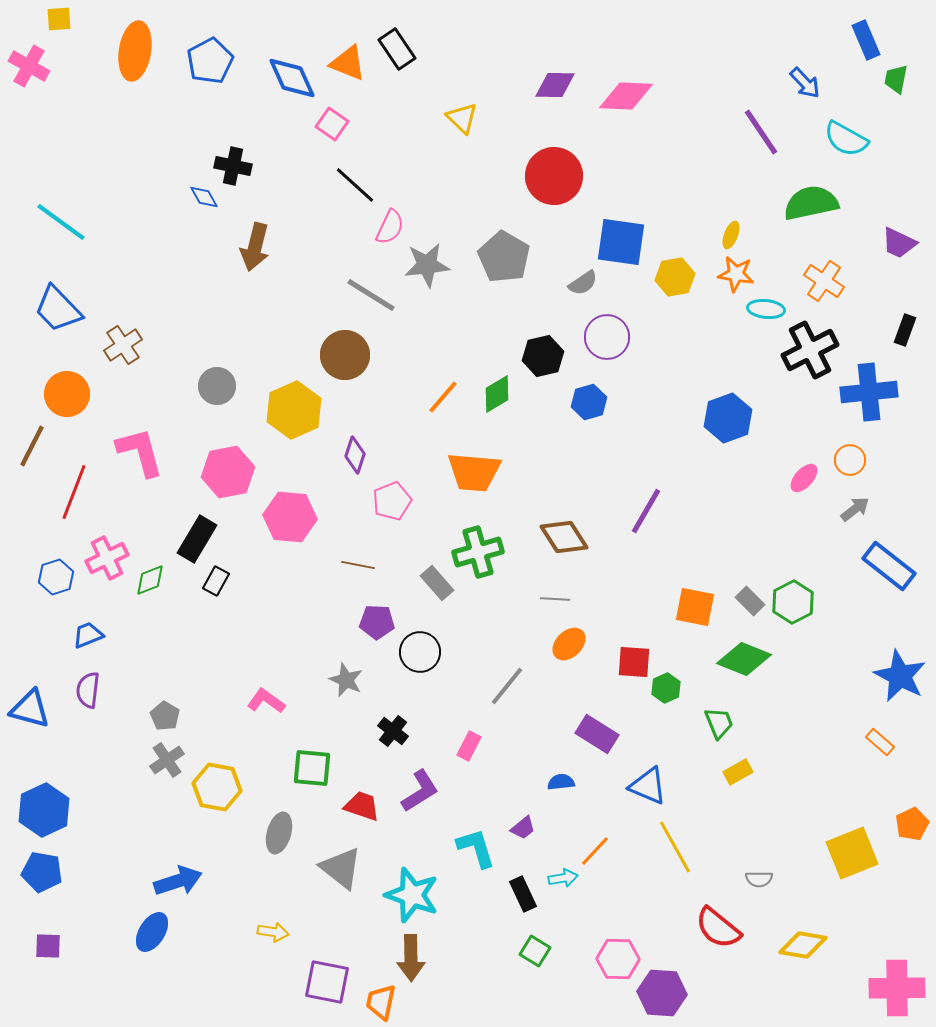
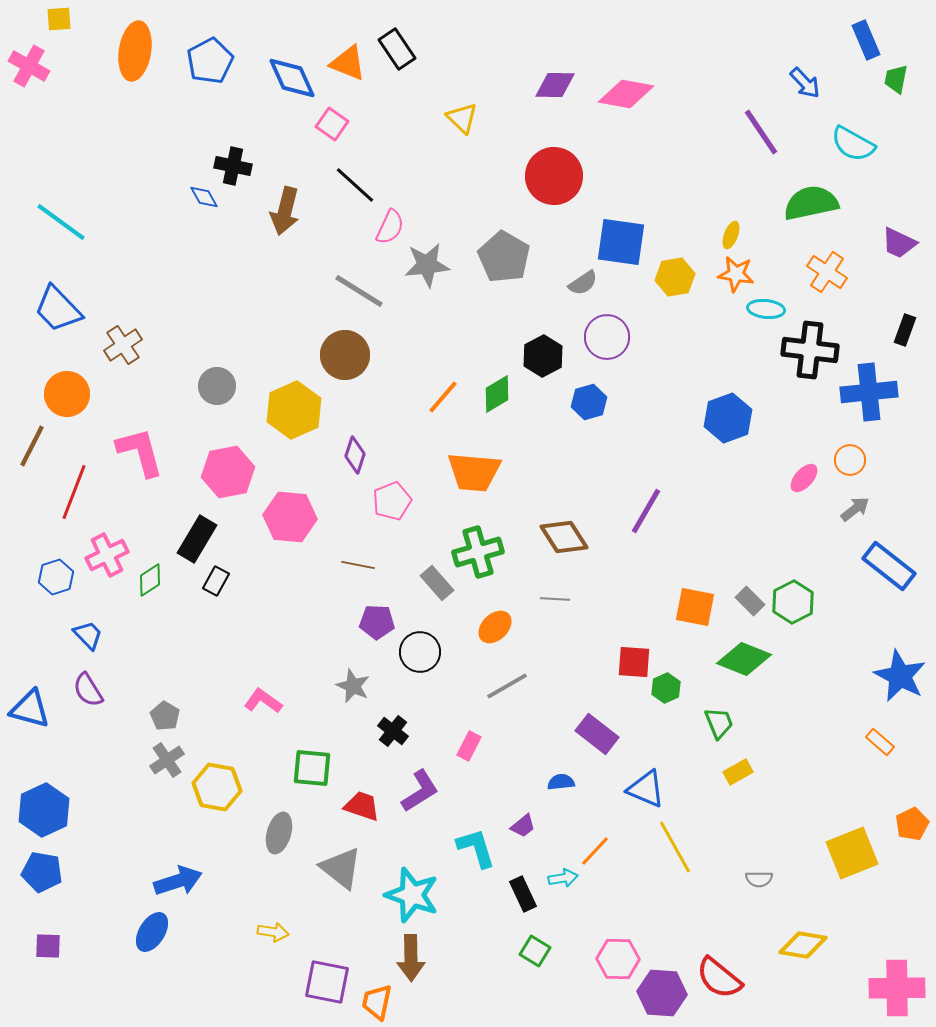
pink diamond at (626, 96): moved 2 px up; rotated 8 degrees clockwise
cyan semicircle at (846, 139): moved 7 px right, 5 px down
brown arrow at (255, 247): moved 30 px right, 36 px up
orange cross at (824, 281): moved 3 px right, 9 px up
gray line at (371, 295): moved 12 px left, 4 px up
black cross at (810, 350): rotated 34 degrees clockwise
black hexagon at (543, 356): rotated 15 degrees counterclockwise
pink cross at (107, 558): moved 3 px up
green diamond at (150, 580): rotated 12 degrees counterclockwise
blue trapezoid at (88, 635): rotated 68 degrees clockwise
orange ellipse at (569, 644): moved 74 px left, 17 px up
gray star at (346, 680): moved 7 px right, 6 px down
gray line at (507, 686): rotated 21 degrees clockwise
purple semicircle at (88, 690): rotated 39 degrees counterclockwise
pink L-shape at (266, 701): moved 3 px left
purple rectangle at (597, 734): rotated 6 degrees clockwise
blue triangle at (648, 786): moved 2 px left, 3 px down
purple trapezoid at (523, 828): moved 2 px up
red semicircle at (718, 928): moved 1 px right, 50 px down
orange trapezoid at (381, 1002): moved 4 px left
